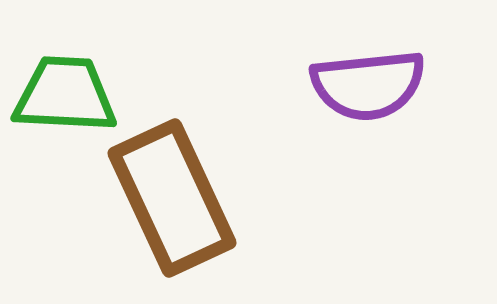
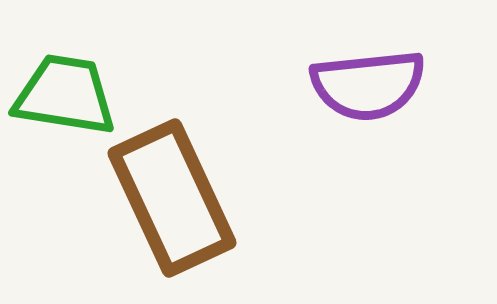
green trapezoid: rotated 6 degrees clockwise
